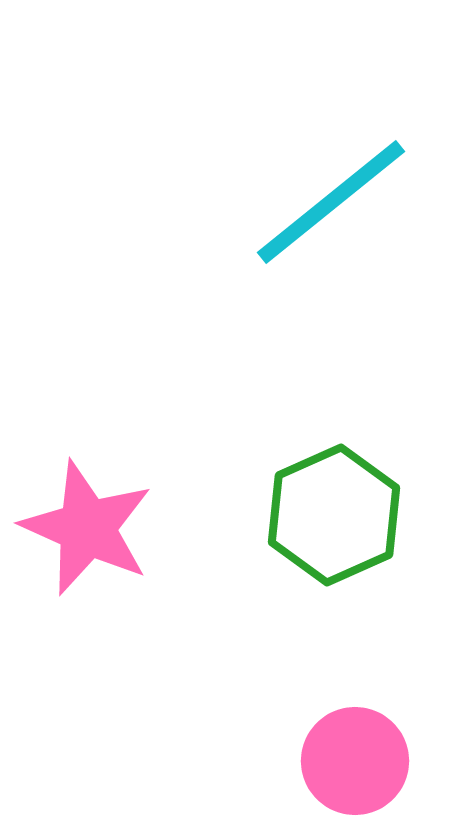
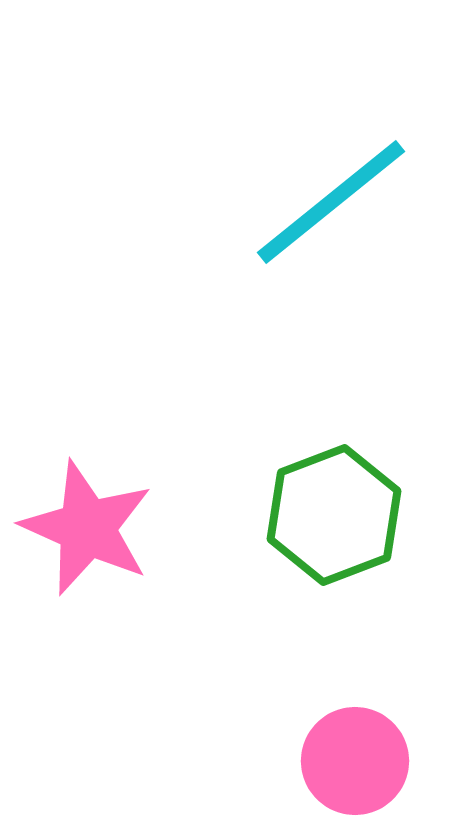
green hexagon: rotated 3 degrees clockwise
